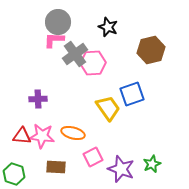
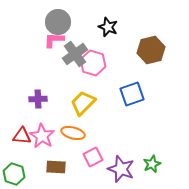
pink hexagon: rotated 20 degrees clockwise
yellow trapezoid: moved 25 px left, 5 px up; rotated 100 degrees counterclockwise
pink star: rotated 25 degrees clockwise
